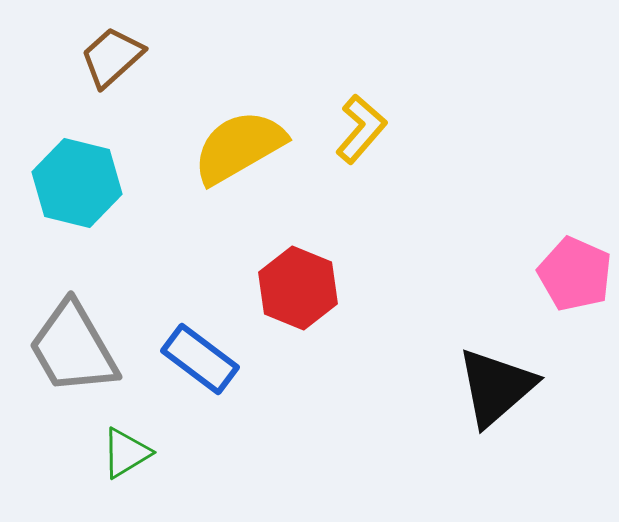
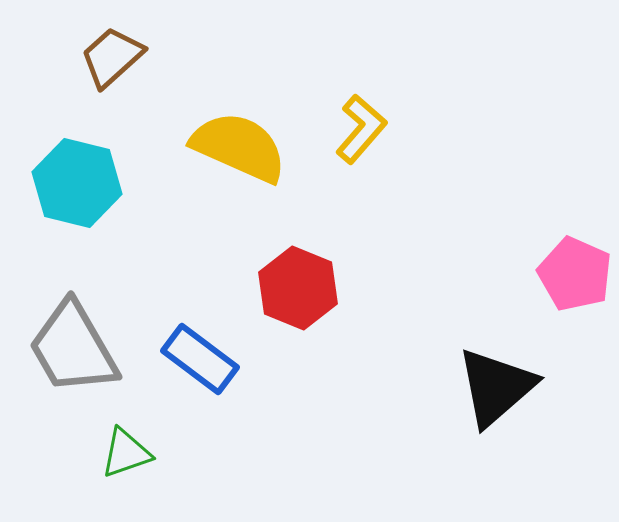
yellow semicircle: rotated 54 degrees clockwise
green triangle: rotated 12 degrees clockwise
